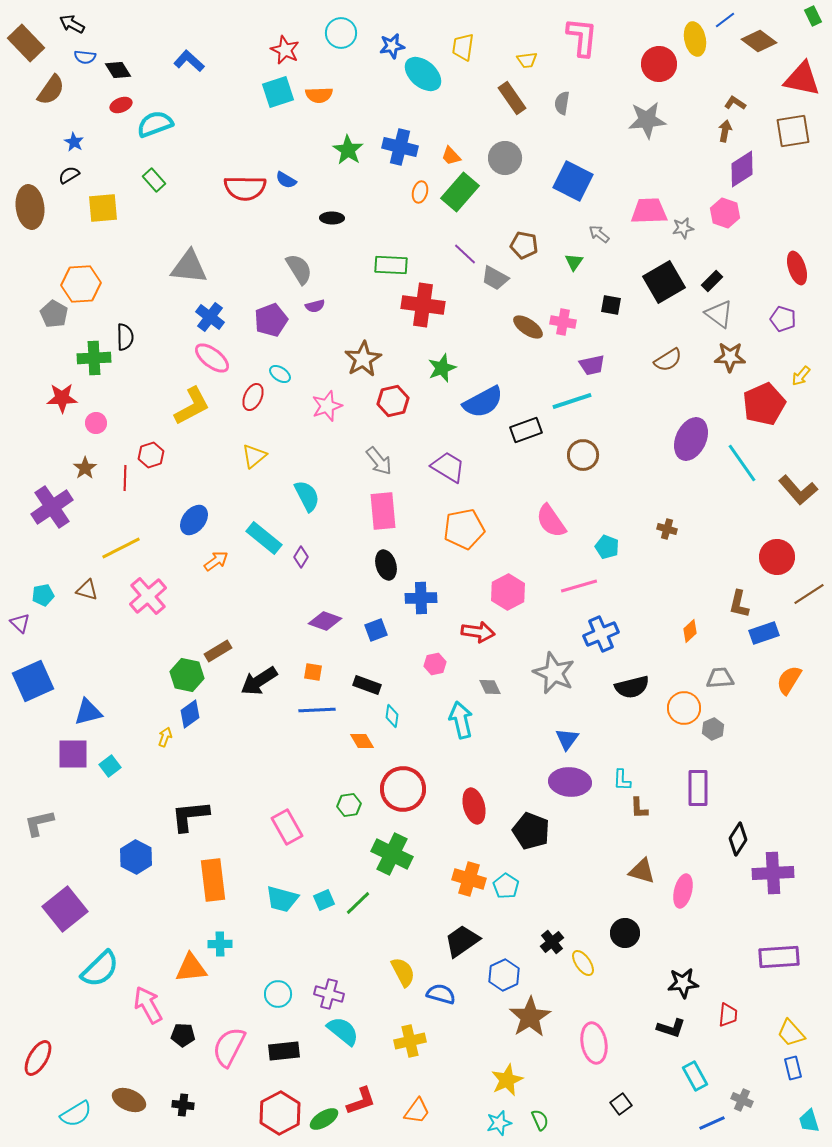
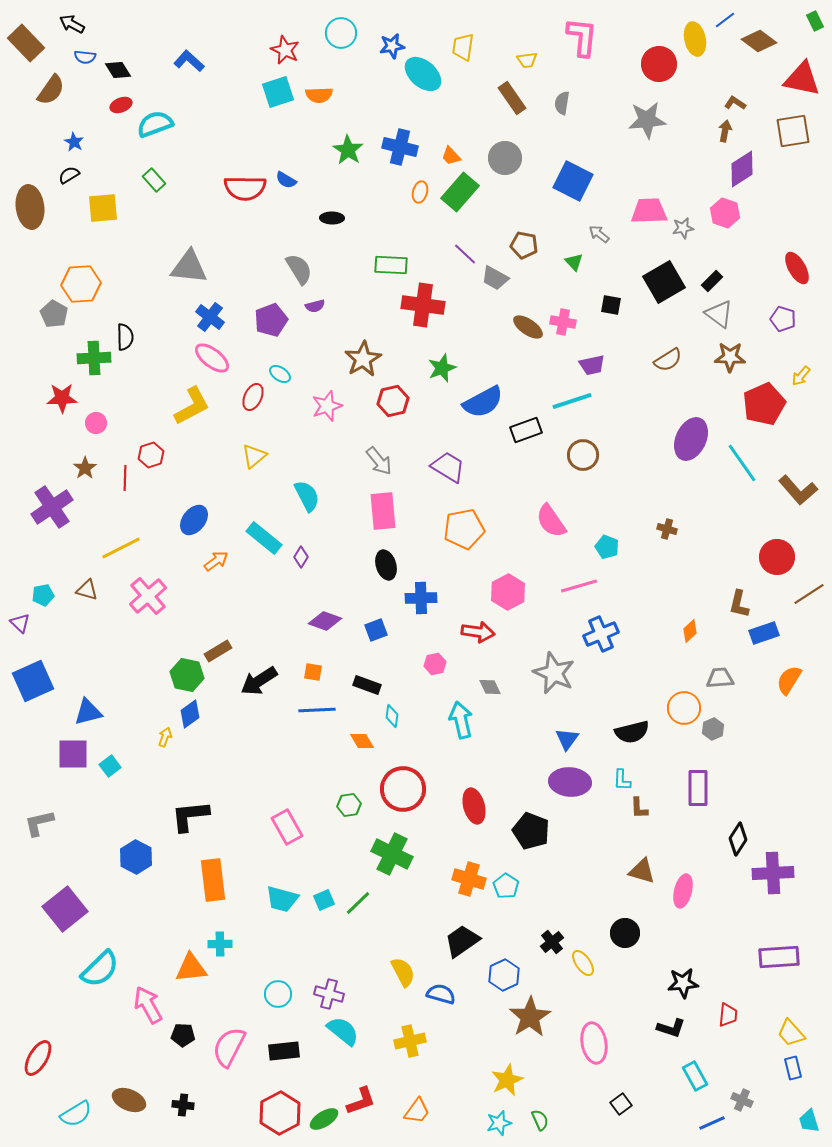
green rectangle at (813, 16): moved 2 px right, 5 px down
green triangle at (574, 262): rotated 18 degrees counterclockwise
red ellipse at (797, 268): rotated 12 degrees counterclockwise
black semicircle at (632, 687): moved 45 px down
